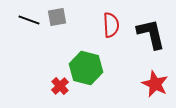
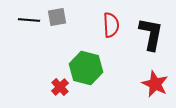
black line: rotated 15 degrees counterclockwise
black L-shape: rotated 24 degrees clockwise
red cross: moved 1 px down
